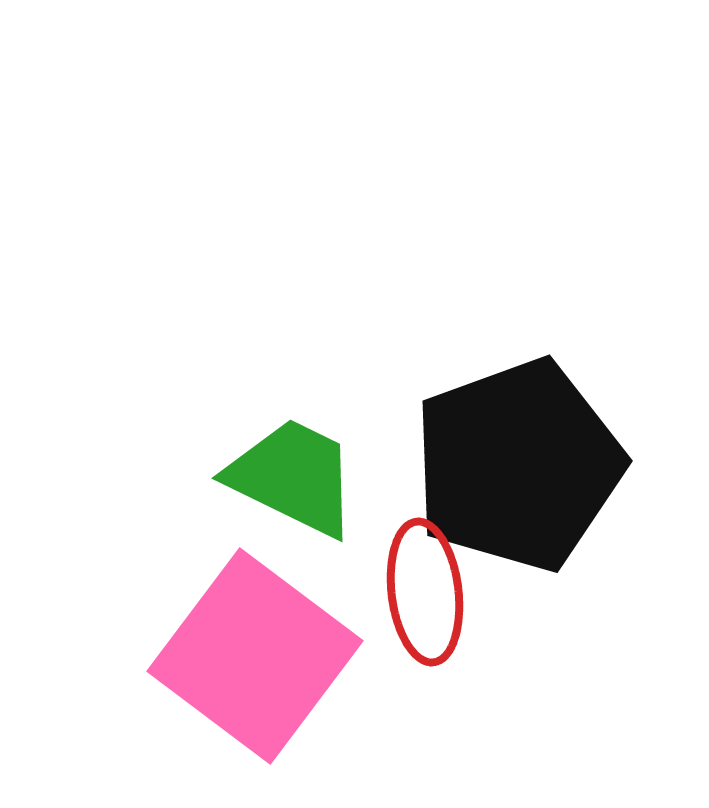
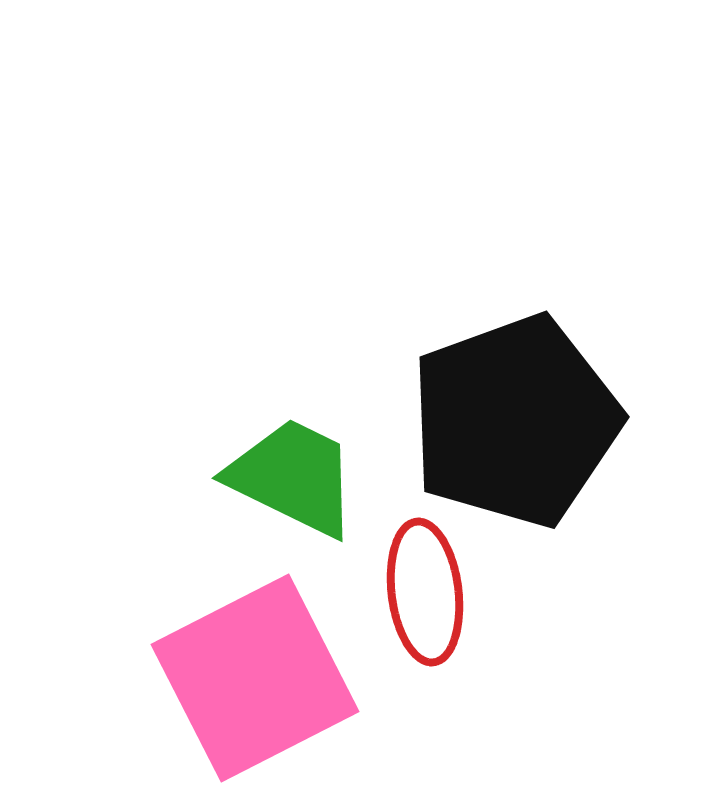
black pentagon: moved 3 px left, 44 px up
pink square: moved 22 px down; rotated 26 degrees clockwise
